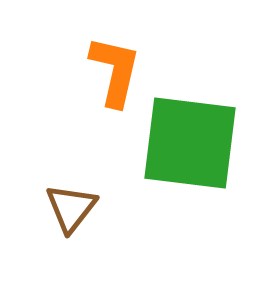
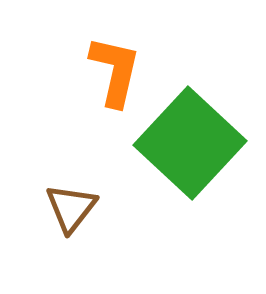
green square: rotated 36 degrees clockwise
